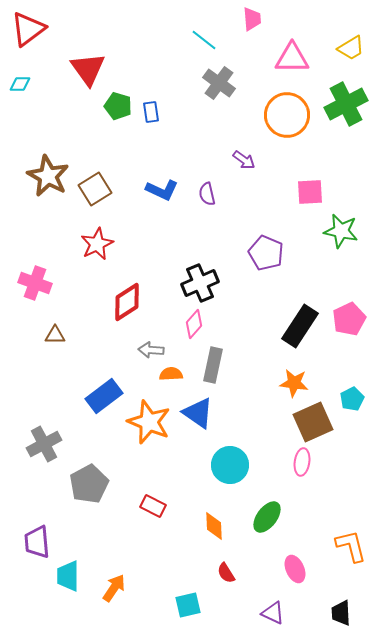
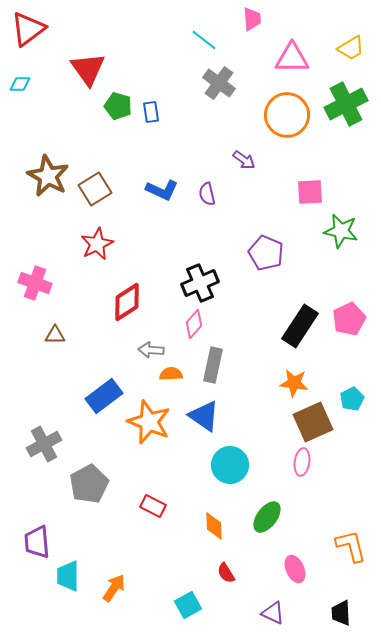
blue triangle at (198, 413): moved 6 px right, 3 px down
cyan square at (188, 605): rotated 16 degrees counterclockwise
